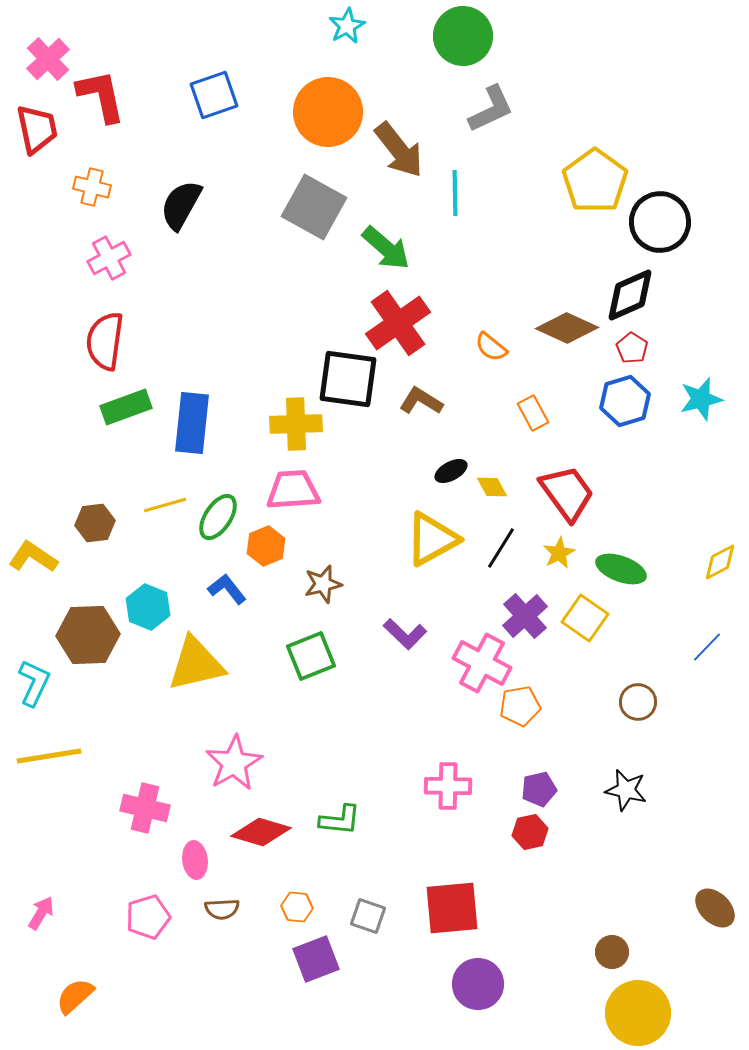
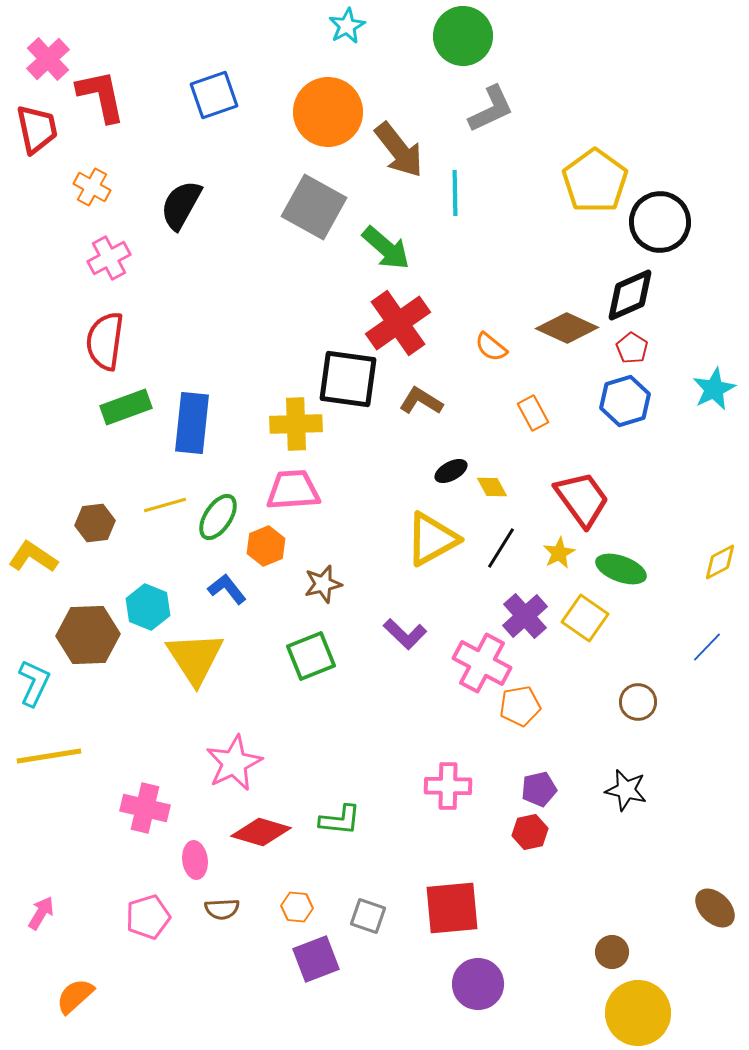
orange cross at (92, 187): rotated 15 degrees clockwise
cyan star at (701, 399): moved 13 px right, 10 px up; rotated 12 degrees counterclockwise
red trapezoid at (567, 493): moved 15 px right, 6 px down
yellow triangle at (196, 664): moved 1 px left, 6 px up; rotated 50 degrees counterclockwise
pink star at (234, 763): rotated 4 degrees clockwise
